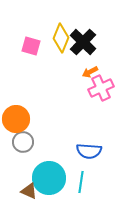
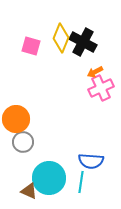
black cross: rotated 16 degrees counterclockwise
orange arrow: moved 5 px right
blue semicircle: moved 2 px right, 10 px down
